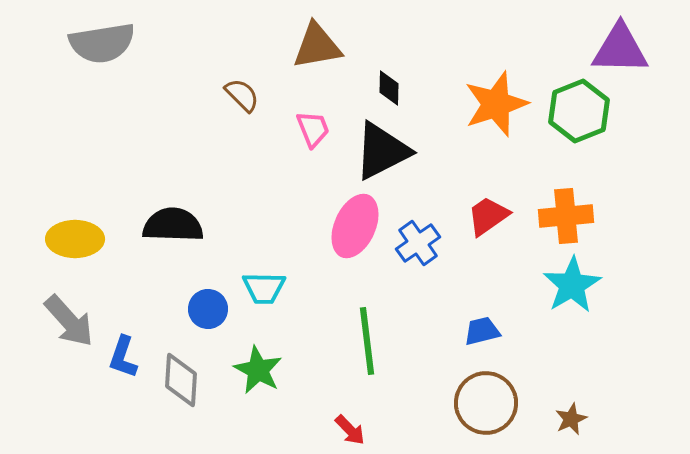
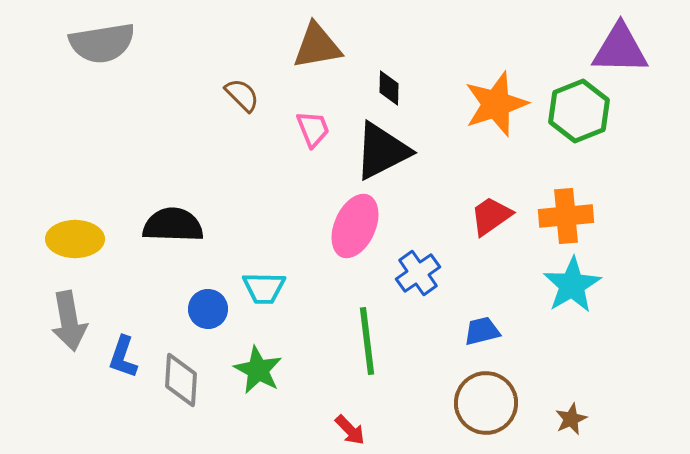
red trapezoid: moved 3 px right
blue cross: moved 30 px down
gray arrow: rotated 32 degrees clockwise
